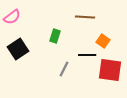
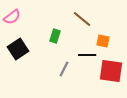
brown line: moved 3 px left, 2 px down; rotated 36 degrees clockwise
orange square: rotated 24 degrees counterclockwise
red square: moved 1 px right, 1 px down
